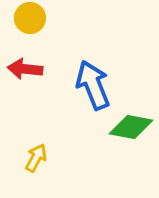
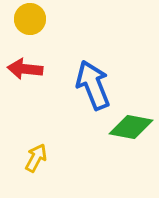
yellow circle: moved 1 px down
